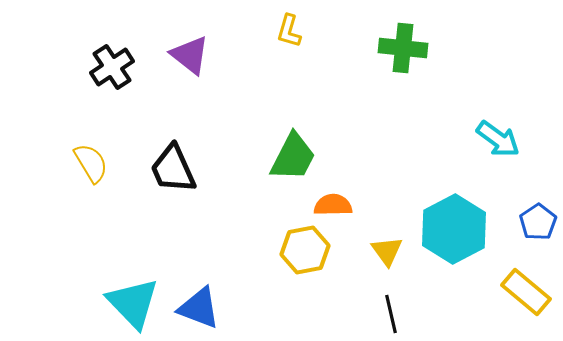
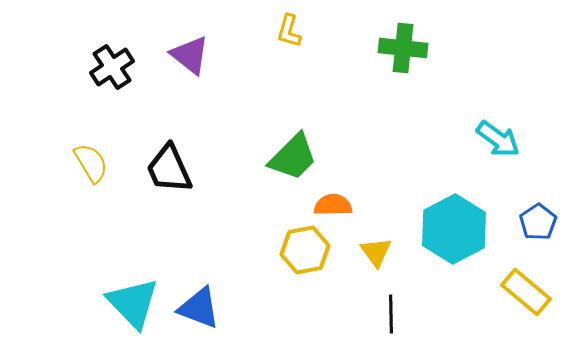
green trapezoid: rotated 18 degrees clockwise
black trapezoid: moved 4 px left
yellow triangle: moved 11 px left, 1 px down
black line: rotated 12 degrees clockwise
